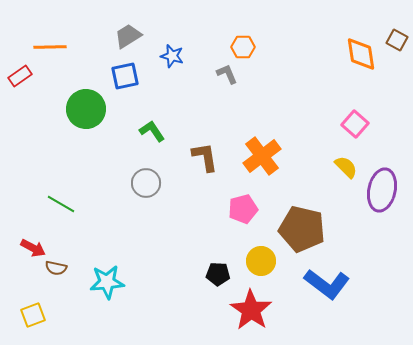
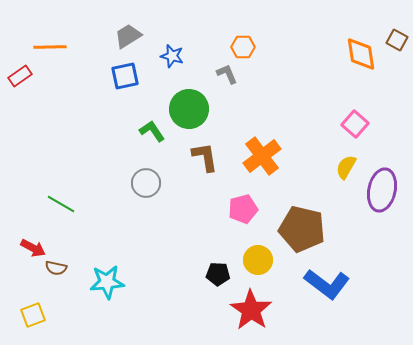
green circle: moved 103 px right
yellow semicircle: rotated 105 degrees counterclockwise
yellow circle: moved 3 px left, 1 px up
